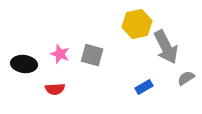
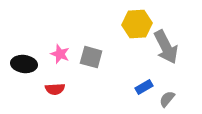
yellow hexagon: rotated 8 degrees clockwise
gray square: moved 1 px left, 2 px down
gray semicircle: moved 19 px left, 21 px down; rotated 18 degrees counterclockwise
